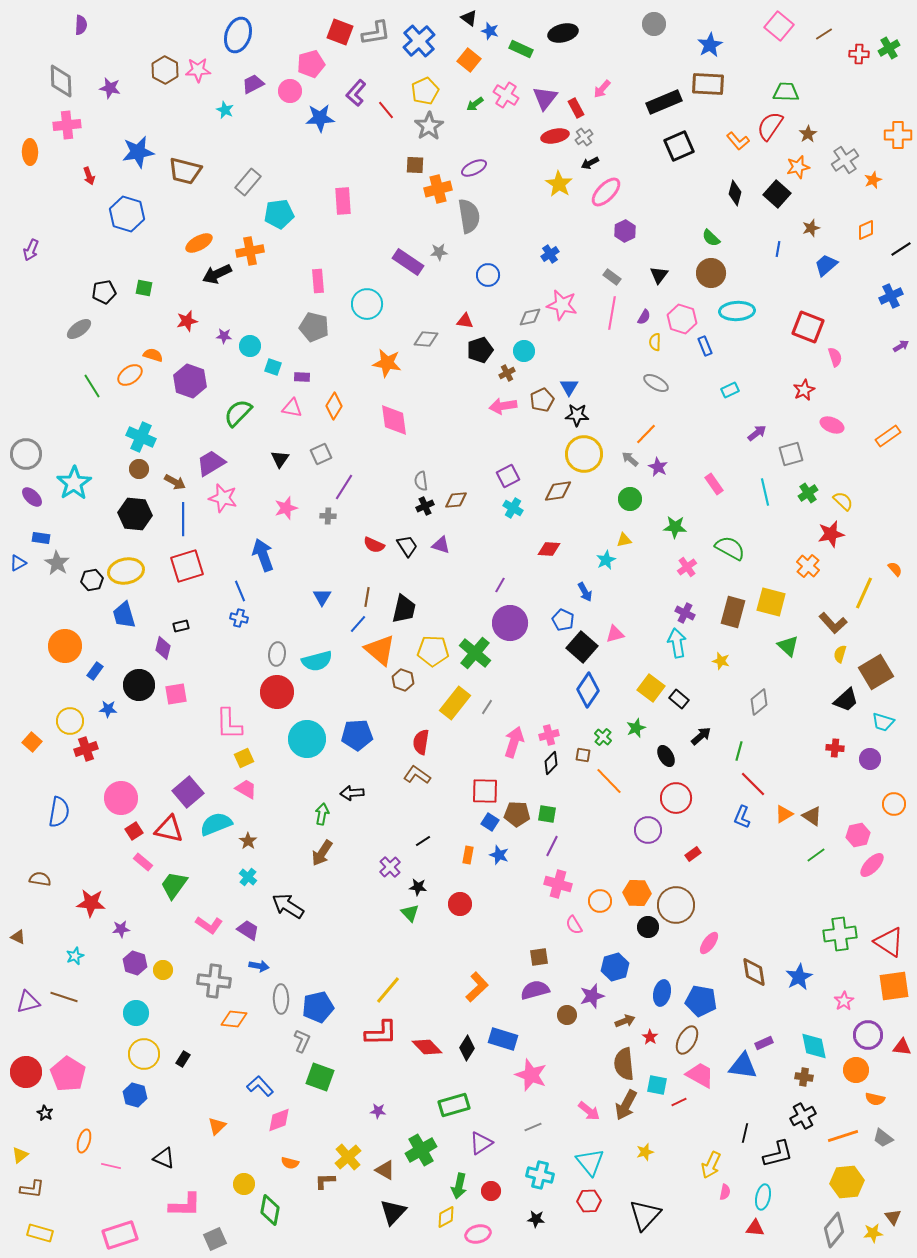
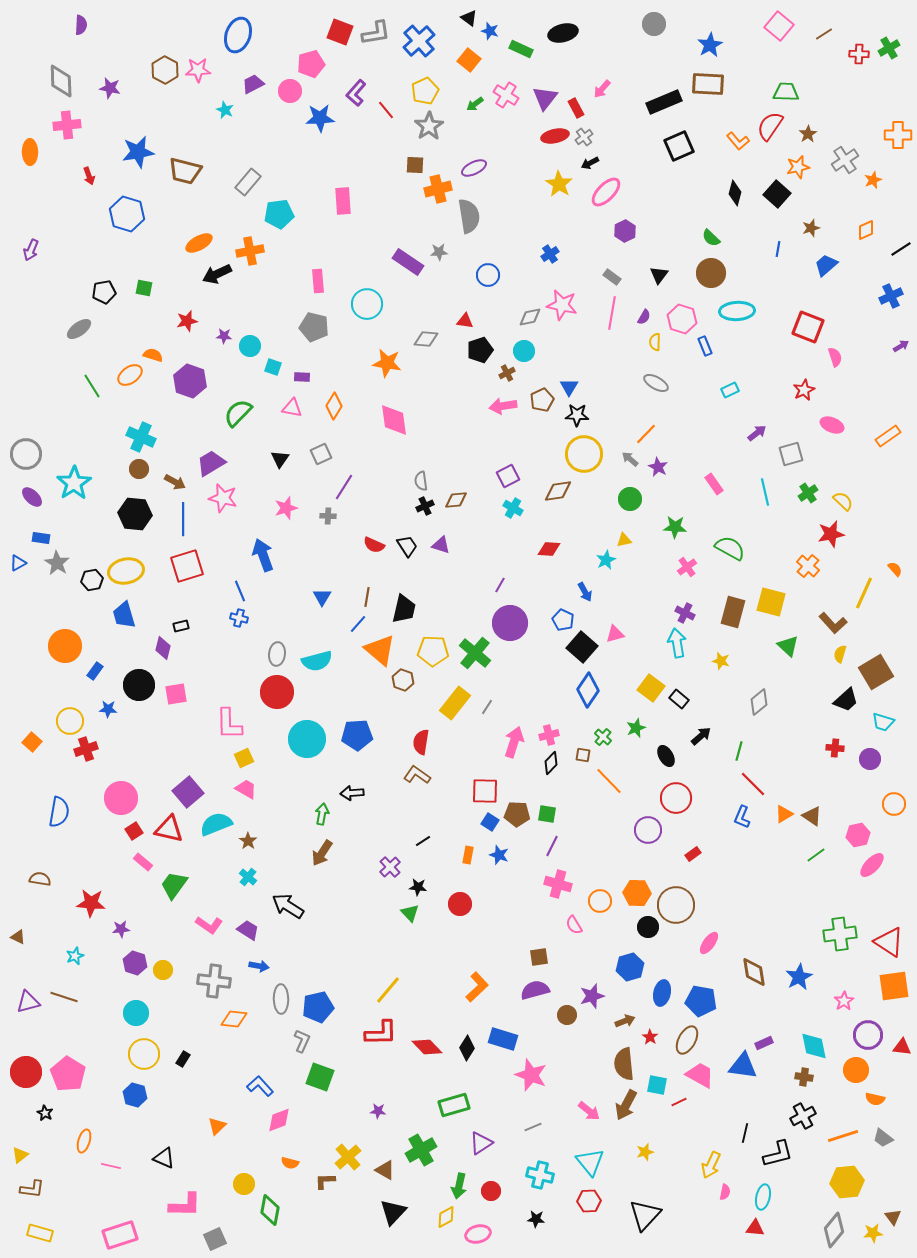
blue hexagon at (615, 967): moved 15 px right
